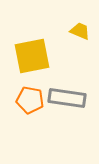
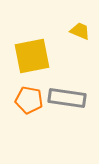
orange pentagon: moved 1 px left
